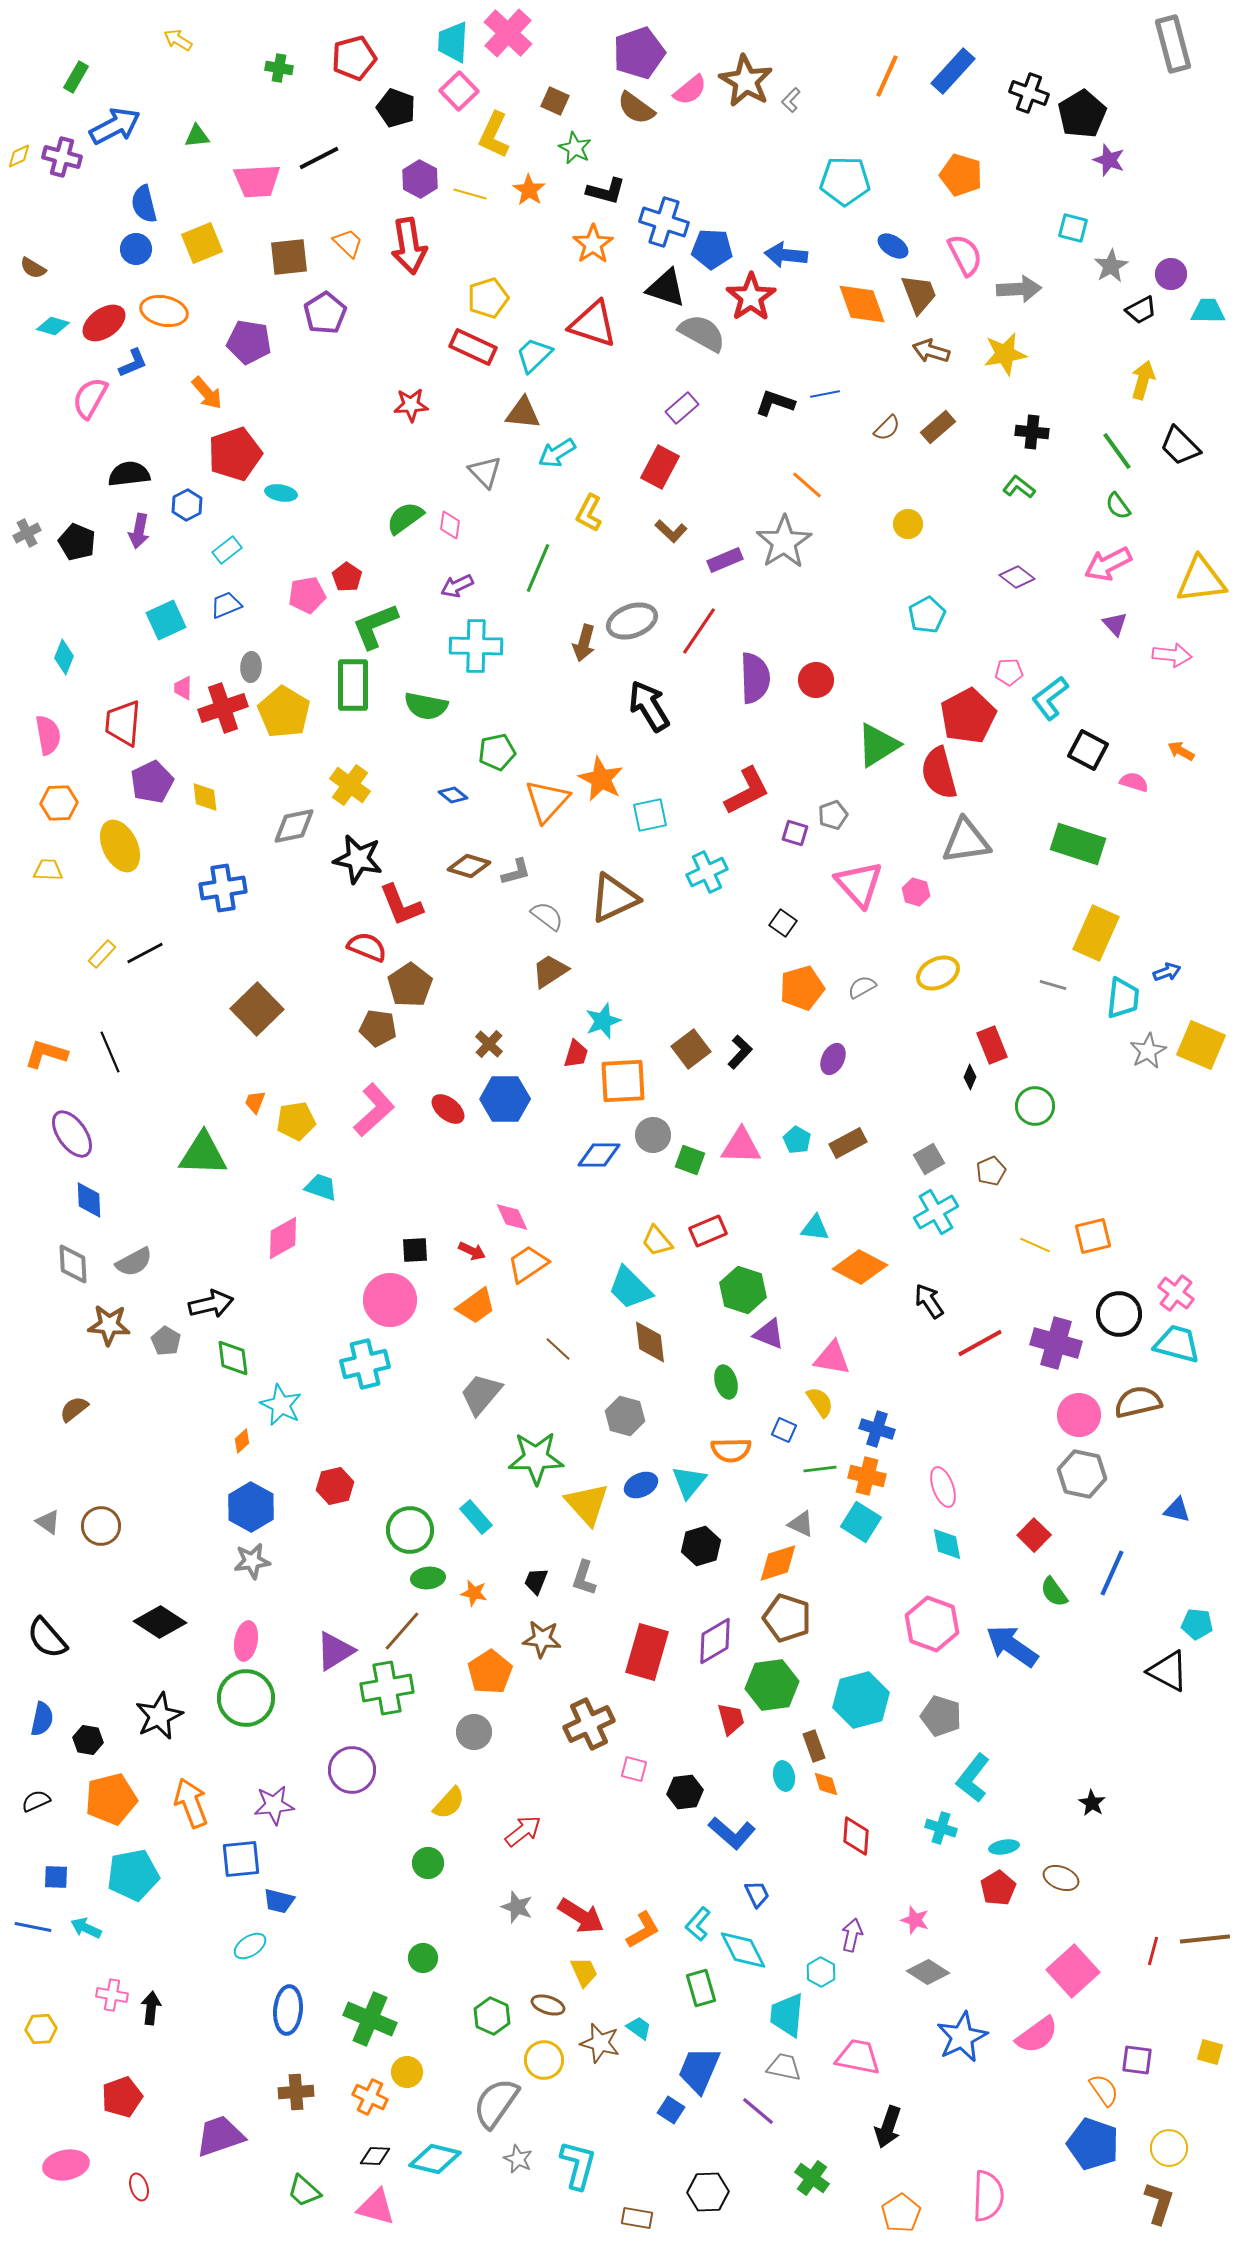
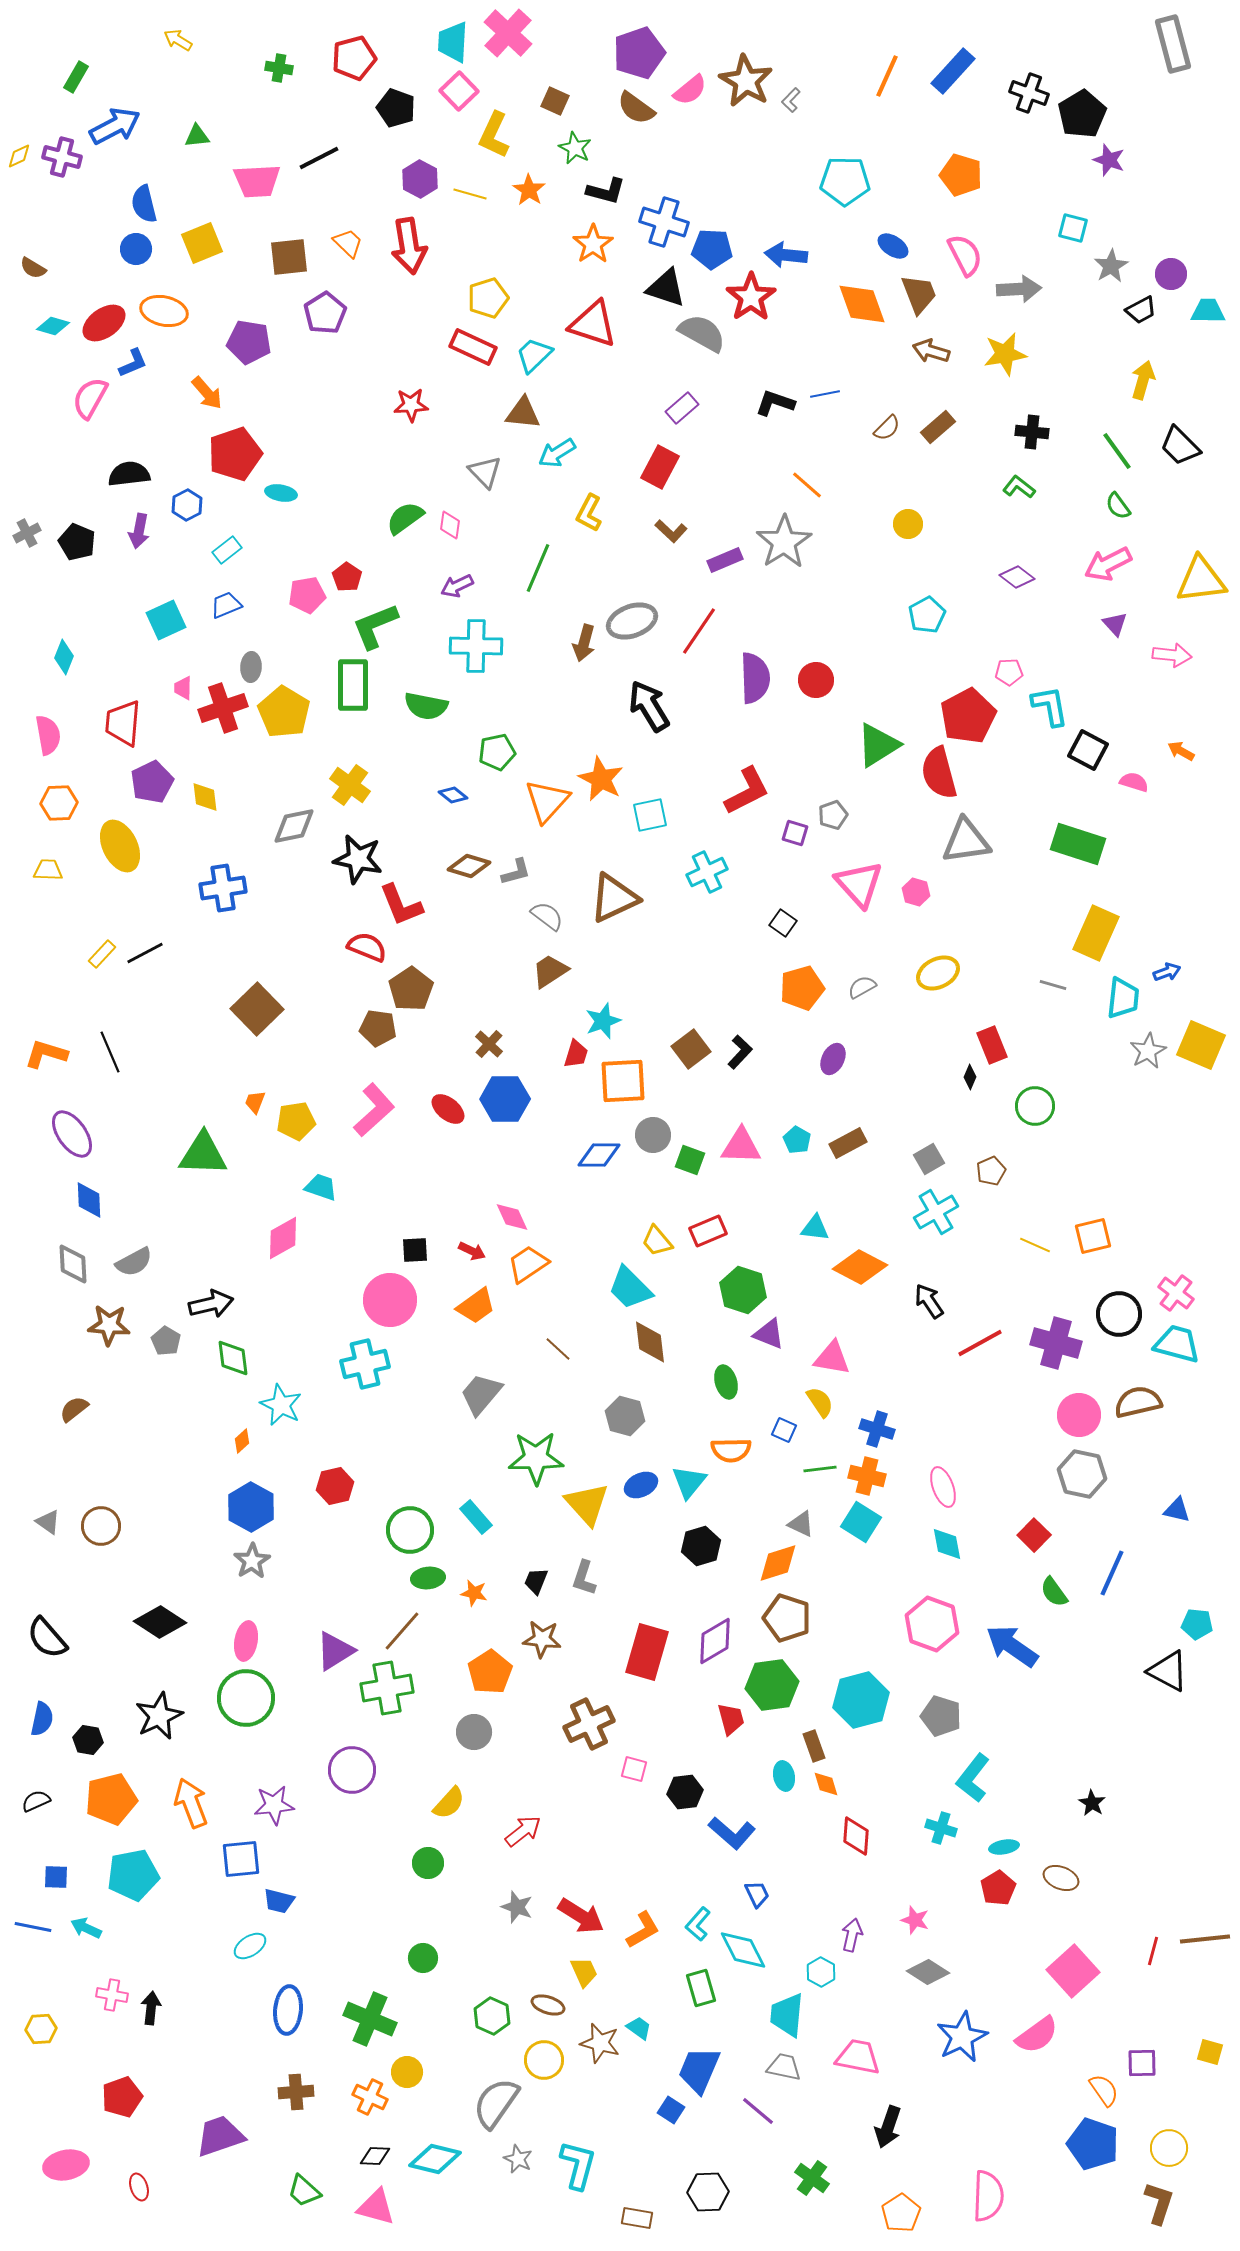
cyan L-shape at (1050, 698): moved 8 px down; rotated 117 degrees clockwise
brown pentagon at (410, 985): moved 1 px right, 4 px down
gray star at (252, 1561): rotated 24 degrees counterclockwise
purple square at (1137, 2060): moved 5 px right, 3 px down; rotated 8 degrees counterclockwise
